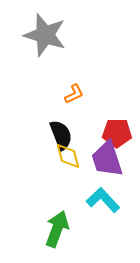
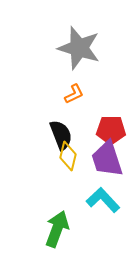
gray star: moved 34 px right, 13 px down
red pentagon: moved 6 px left, 3 px up
yellow diamond: rotated 28 degrees clockwise
